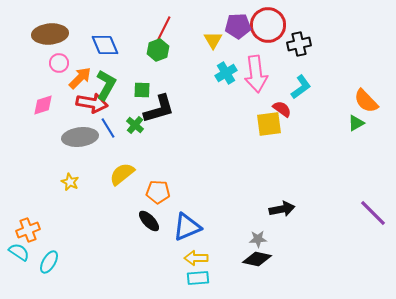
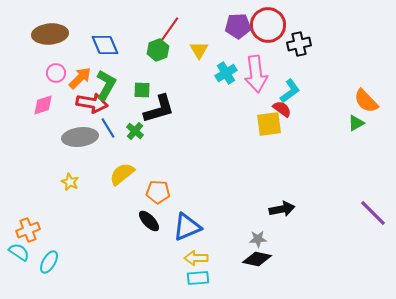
red line: moved 6 px right; rotated 8 degrees clockwise
yellow triangle: moved 14 px left, 10 px down
pink circle: moved 3 px left, 10 px down
cyan L-shape: moved 11 px left, 4 px down
green cross: moved 6 px down
